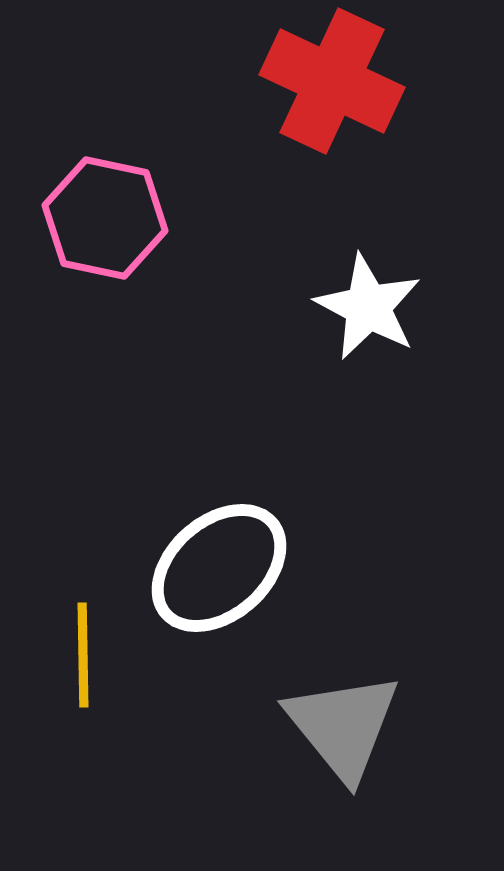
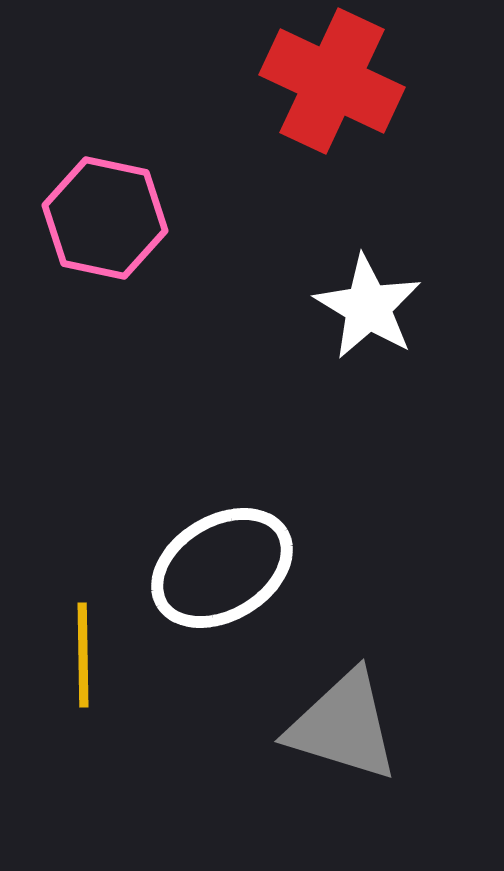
white star: rotated 3 degrees clockwise
white ellipse: moved 3 px right; rotated 10 degrees clockwise
gray triangle: rotated 34 degrees counterclockwise
